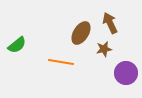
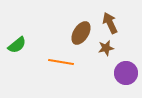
brown star: moved 2 px right, 1 px up
